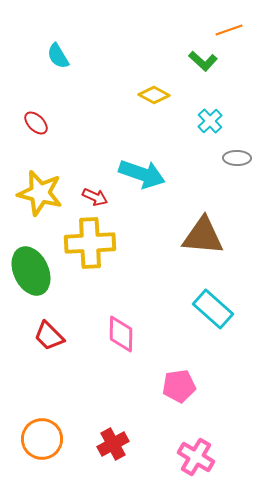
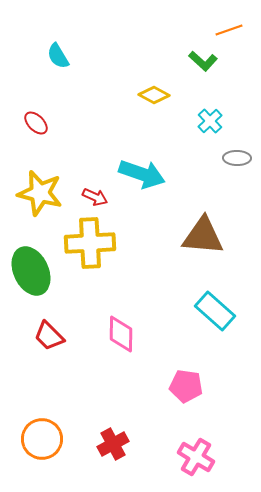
cyan rectangle: moved 2 px right, 2 px down
pink pentagon: moved 7 px right; rotated 16 degrees clockwise
